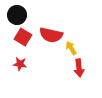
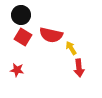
black circle: moved 4 px right
red star: moved 3 px left, 6 px down
